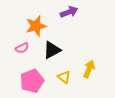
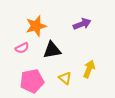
purple arrow: moved 13 px right, 12 px down
black triangle: rotated 18 degrees clockwise
yellow triangle: moved 1 px right, 1 px down
pink pentagon: rotated 10 degrees clockwise
